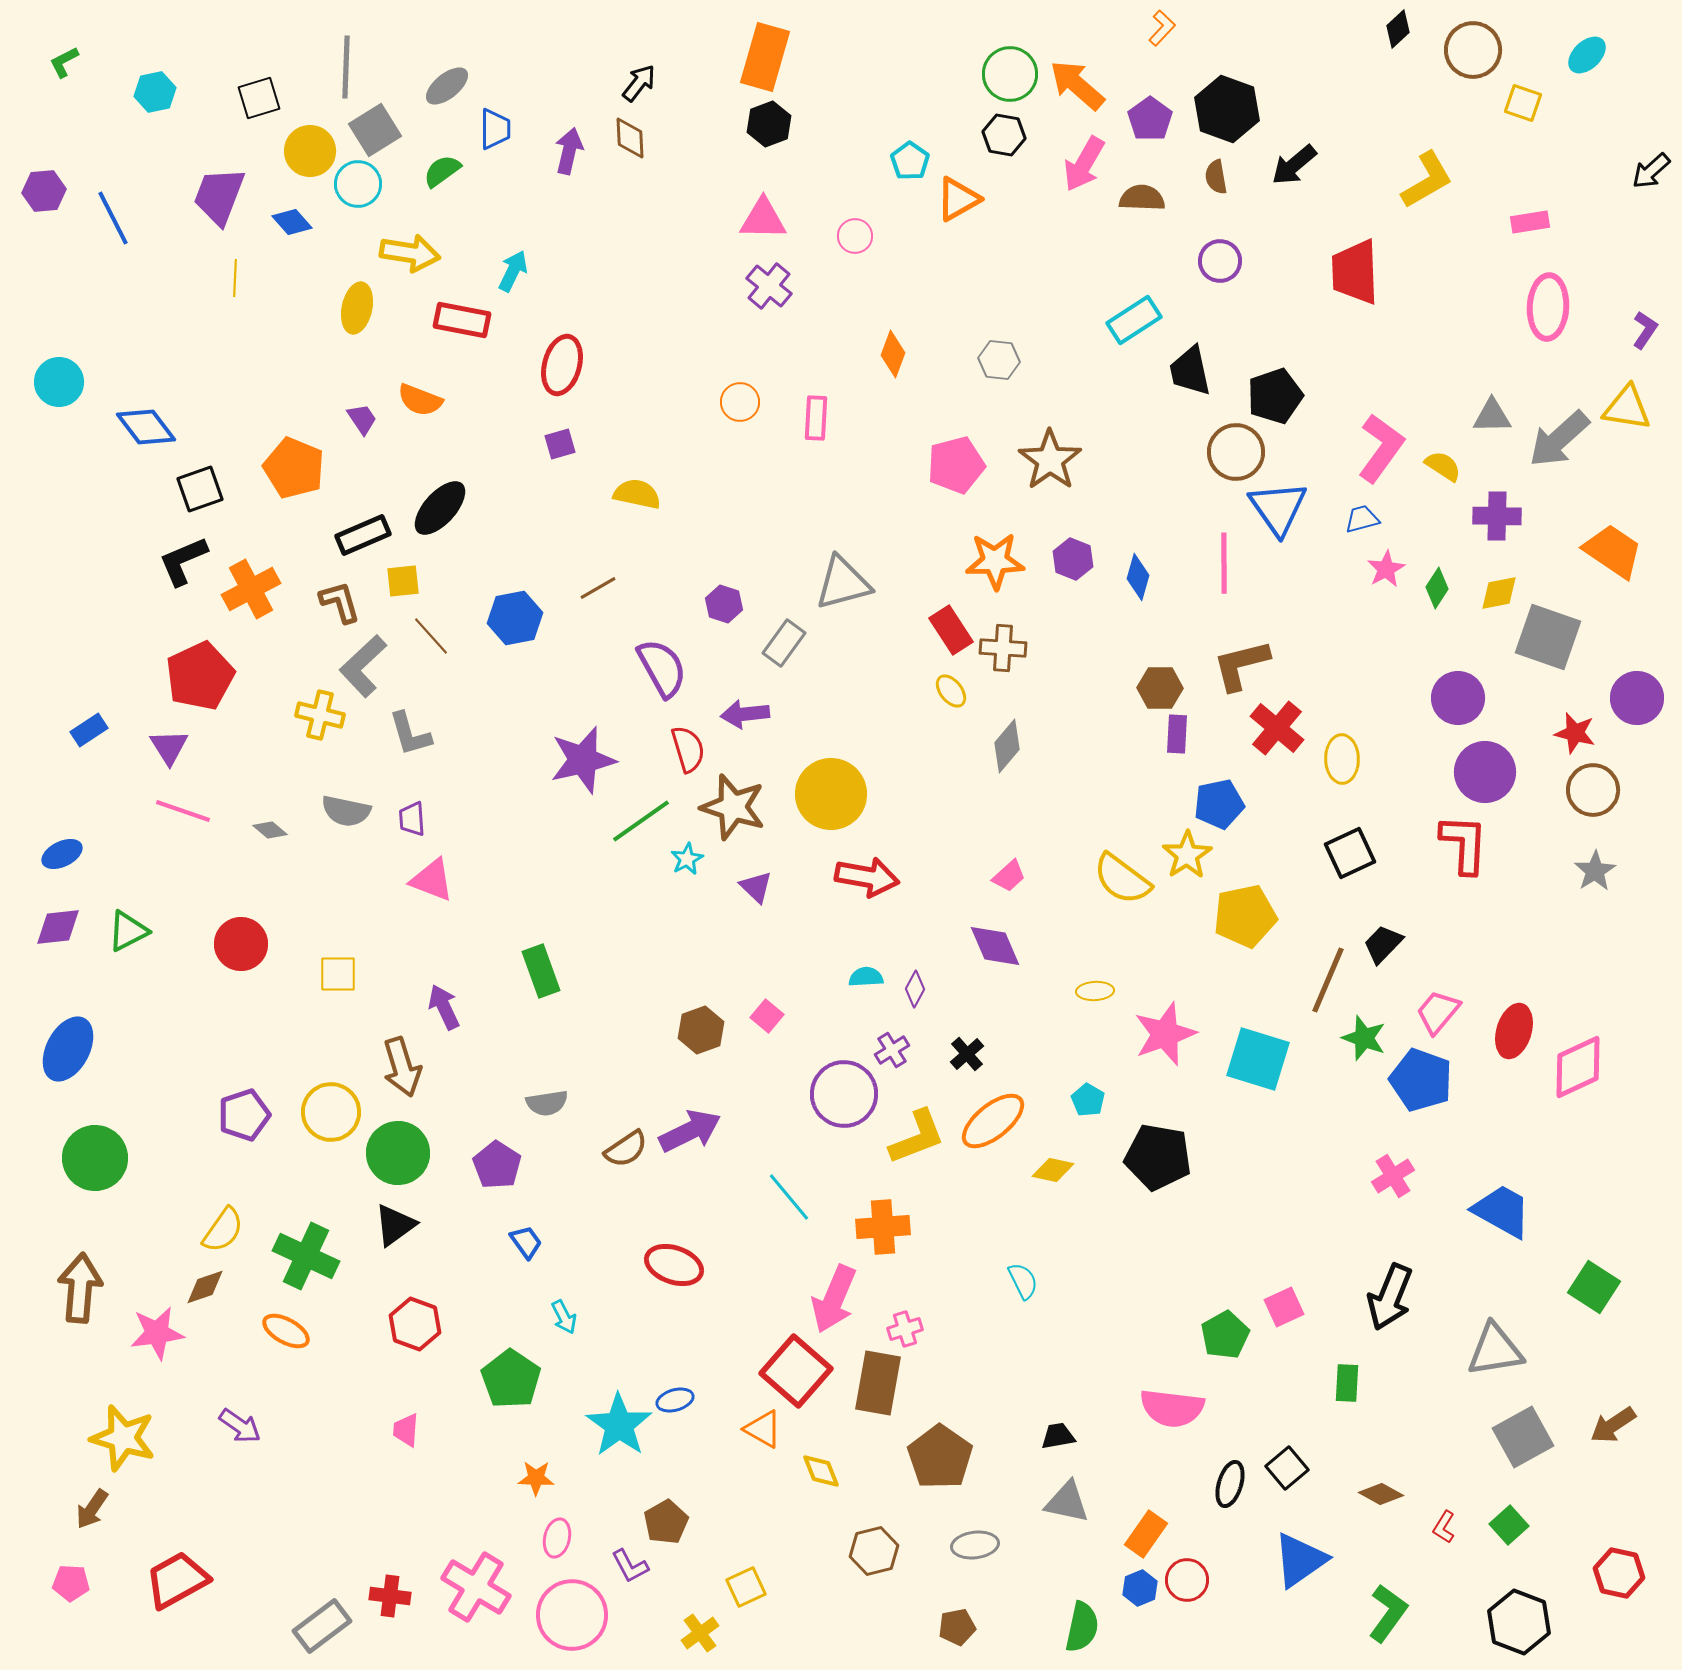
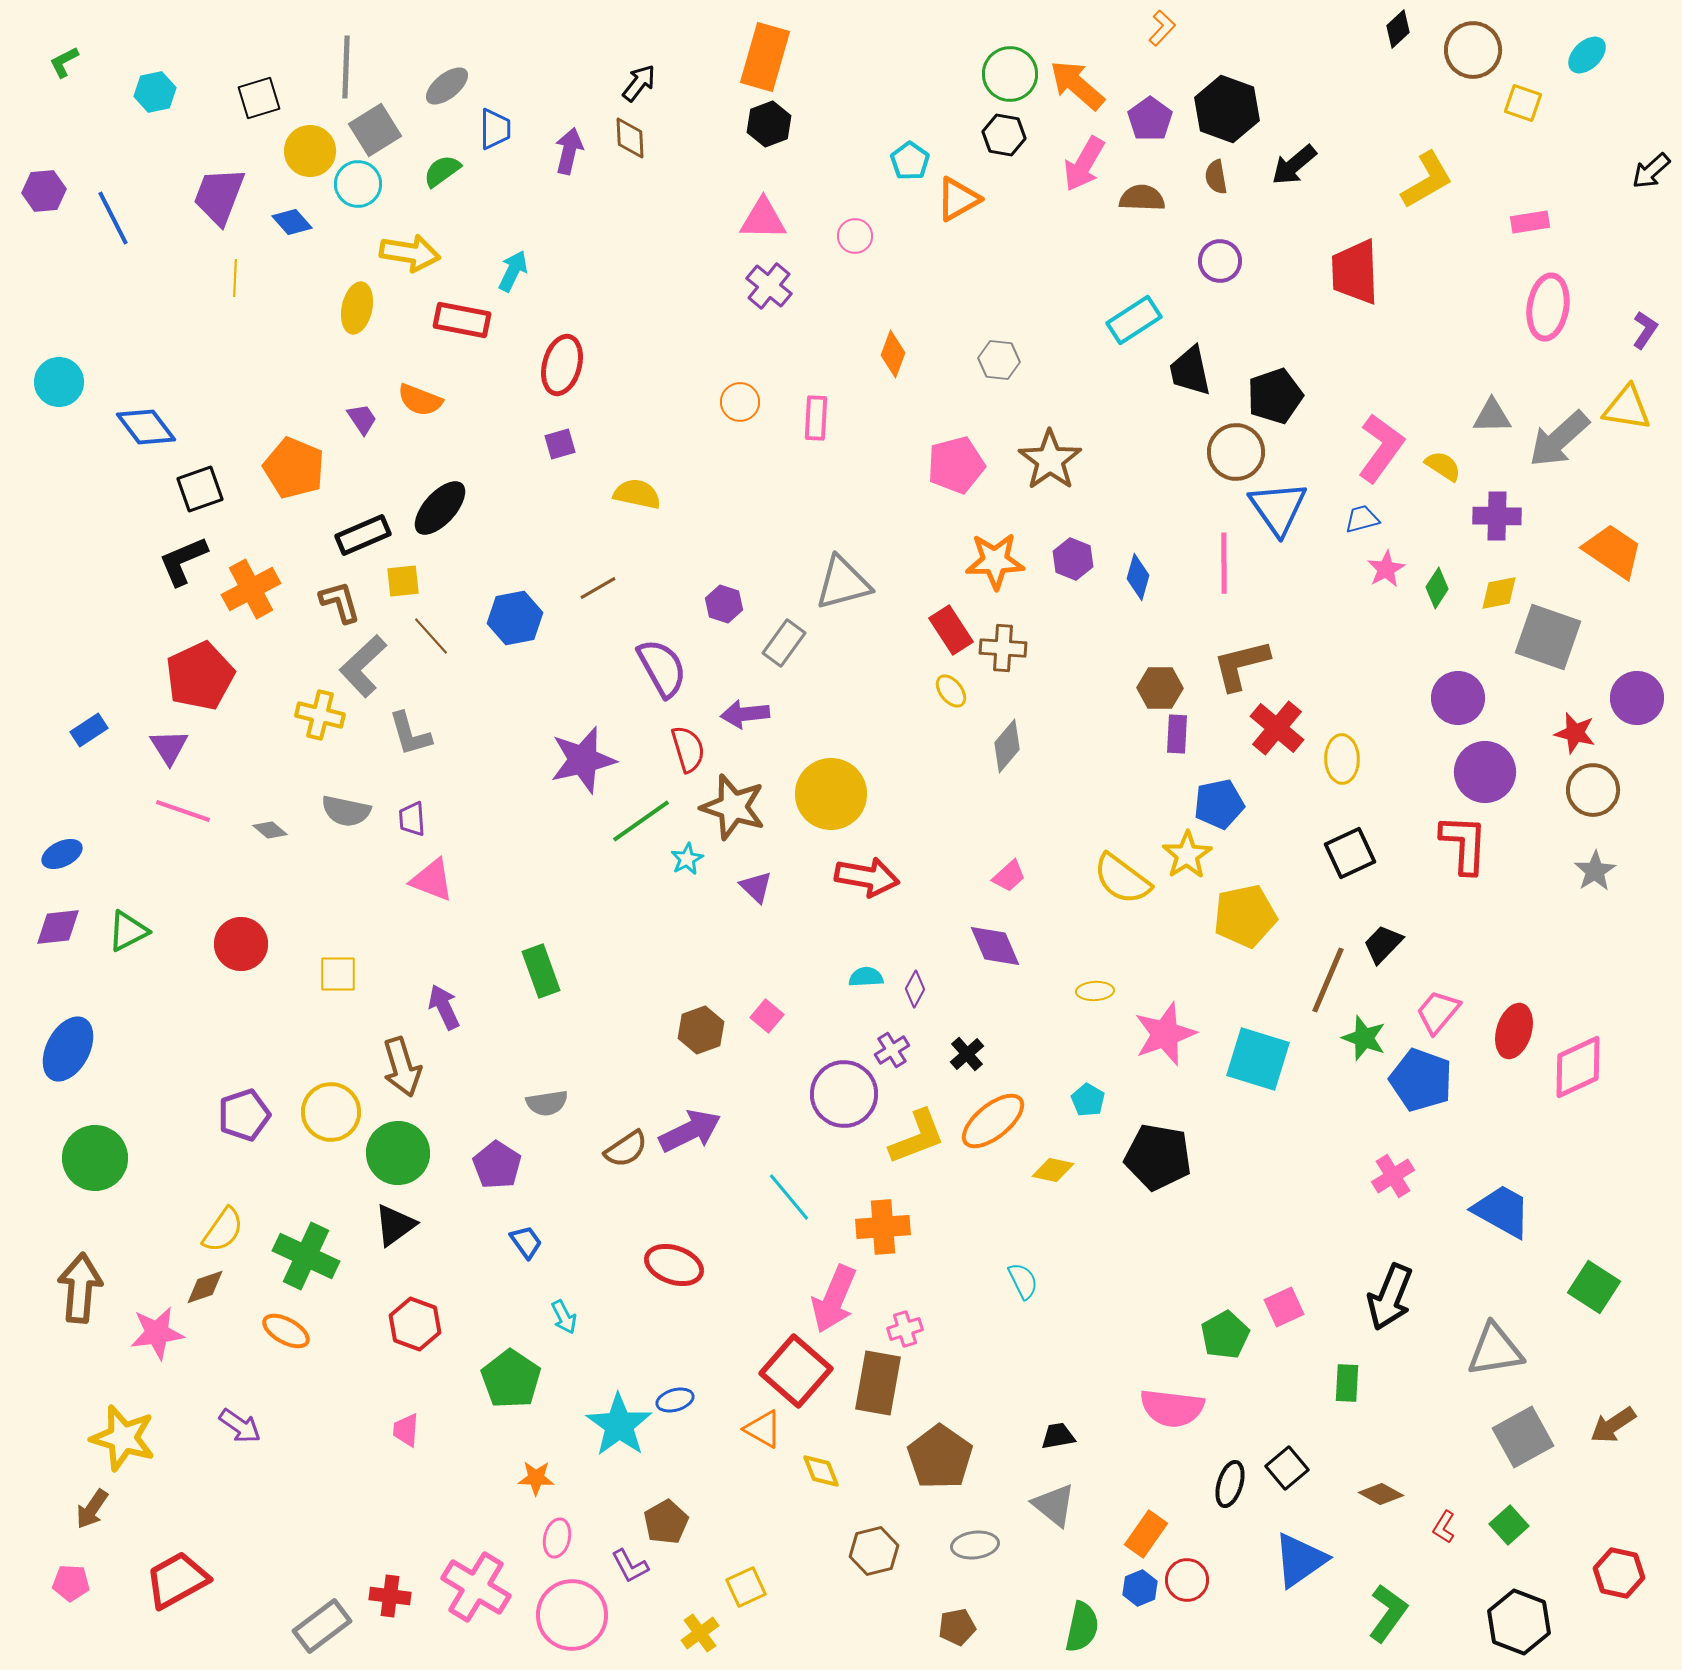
pink ellipse at (1548, 307): rotated 6 degrees clockwise
gray triangle at (1067, 1502): moved 13 px left, 3 px down; rotated 27 degrees clockwise
